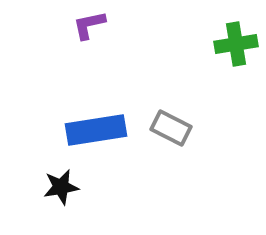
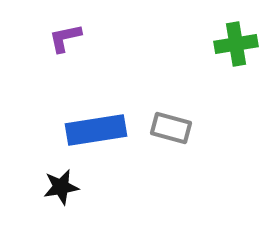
purple L-shape: moved 24 px left, 13 px down
gray rectangle: rotated 12 degrees counterclockwise
